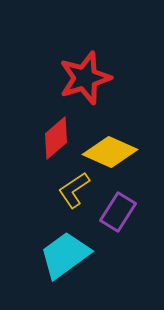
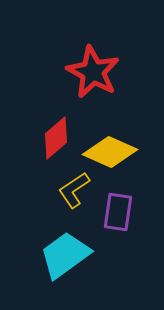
red star: moved 8 px right, 6 px up; rotated 26 degrees counterclockwise
purple rectangle: rotated 24 degrees counterclockwise
